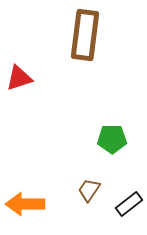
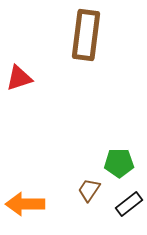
brown rectangle: moved 1 px right
green pentagon: moved 7 px right, 24 px down
